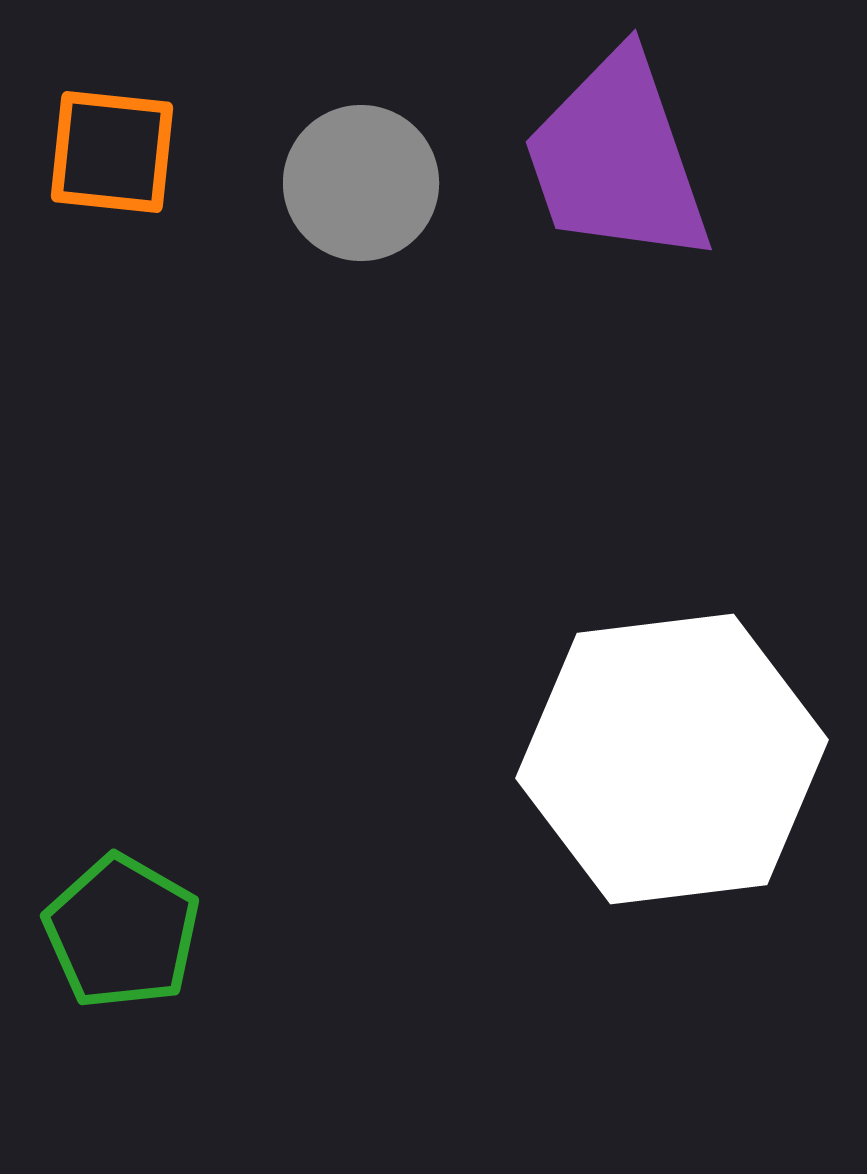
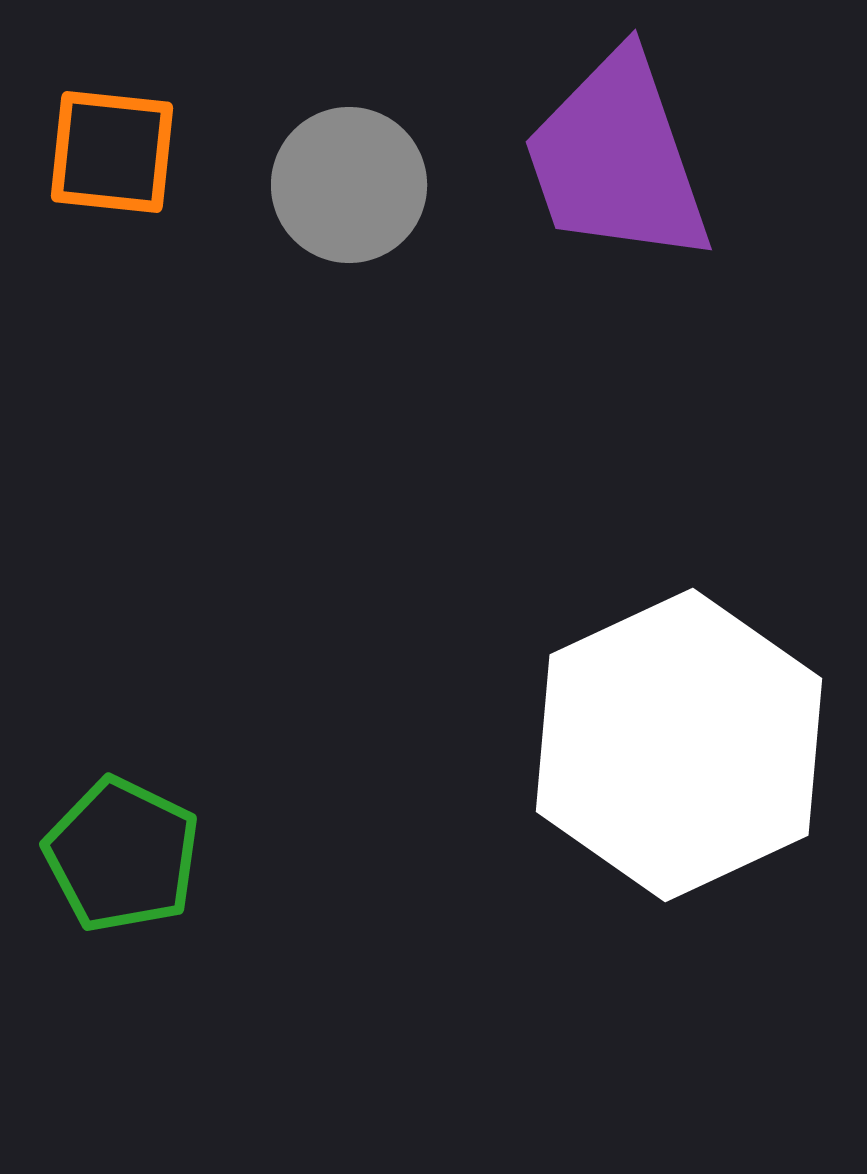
gray circle: moved 12 px left, 2 px down
white hexagon: moved 7 px right, 14 px up; rotated 18 degrees counterclockwise
green pentagon: moved 77 px up; rotated 4 degrees counterclockwise
